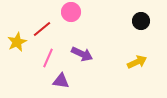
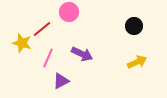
pink circle: moved 2 px left
black circle: moved 7 px left, 5 px down
yellow star: moved 5 px right, 1 px down; rotated 30 degrees counterclockwise
purple triangle: rotated 36 degrees counterclockwise
